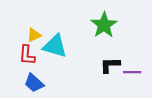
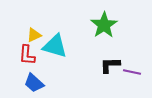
purple line: rotated 12 degrees clockwise
